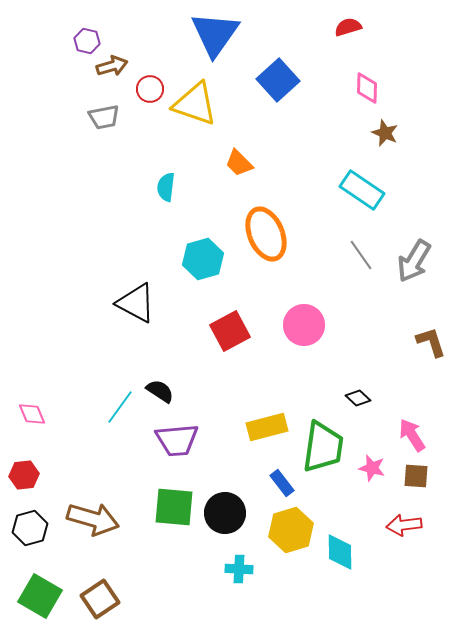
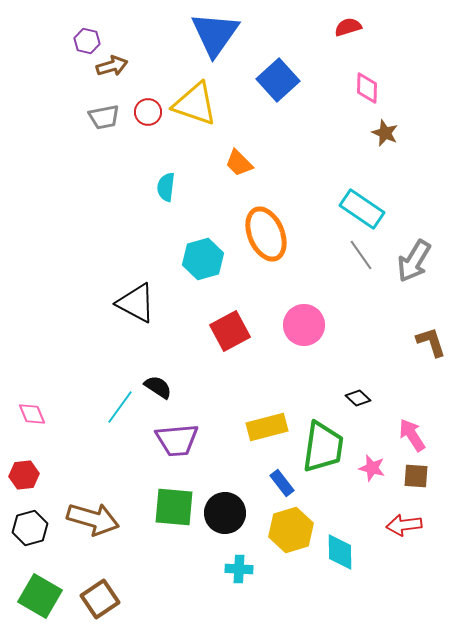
red circle at (150, 89): moved 2 px left, 23 px down
cyan rectangle at (362, 190): moved 19 px down
black semicircle at (160, 391): moved 2 px left, 4 px up
